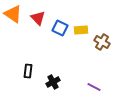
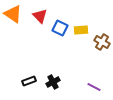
red triangle: moved 2 px right, 2 px up
black rectangle: moved 1 px right, 10 px down; rotated 64 degrees clockwise
